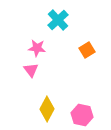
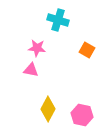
cyan cross: rotated 30 degrees counterclockwise
orange square: rotated 28 degrees counterclockwise
pink triangle: rotated 42 degrees counterclockwise
yellow diamond: moved 1 px right
